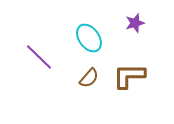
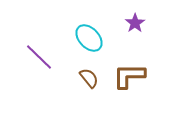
purple star: rotated 18 degrees counterclockwise
cyan ellipse: rotated 8 degrees counterclockwise
brown semicircle: rotated 80 degrees counterclockwise
